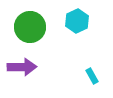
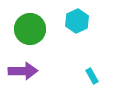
green circle: moved 2 px down
purple arrow: moved 1 px right, 4 px down
